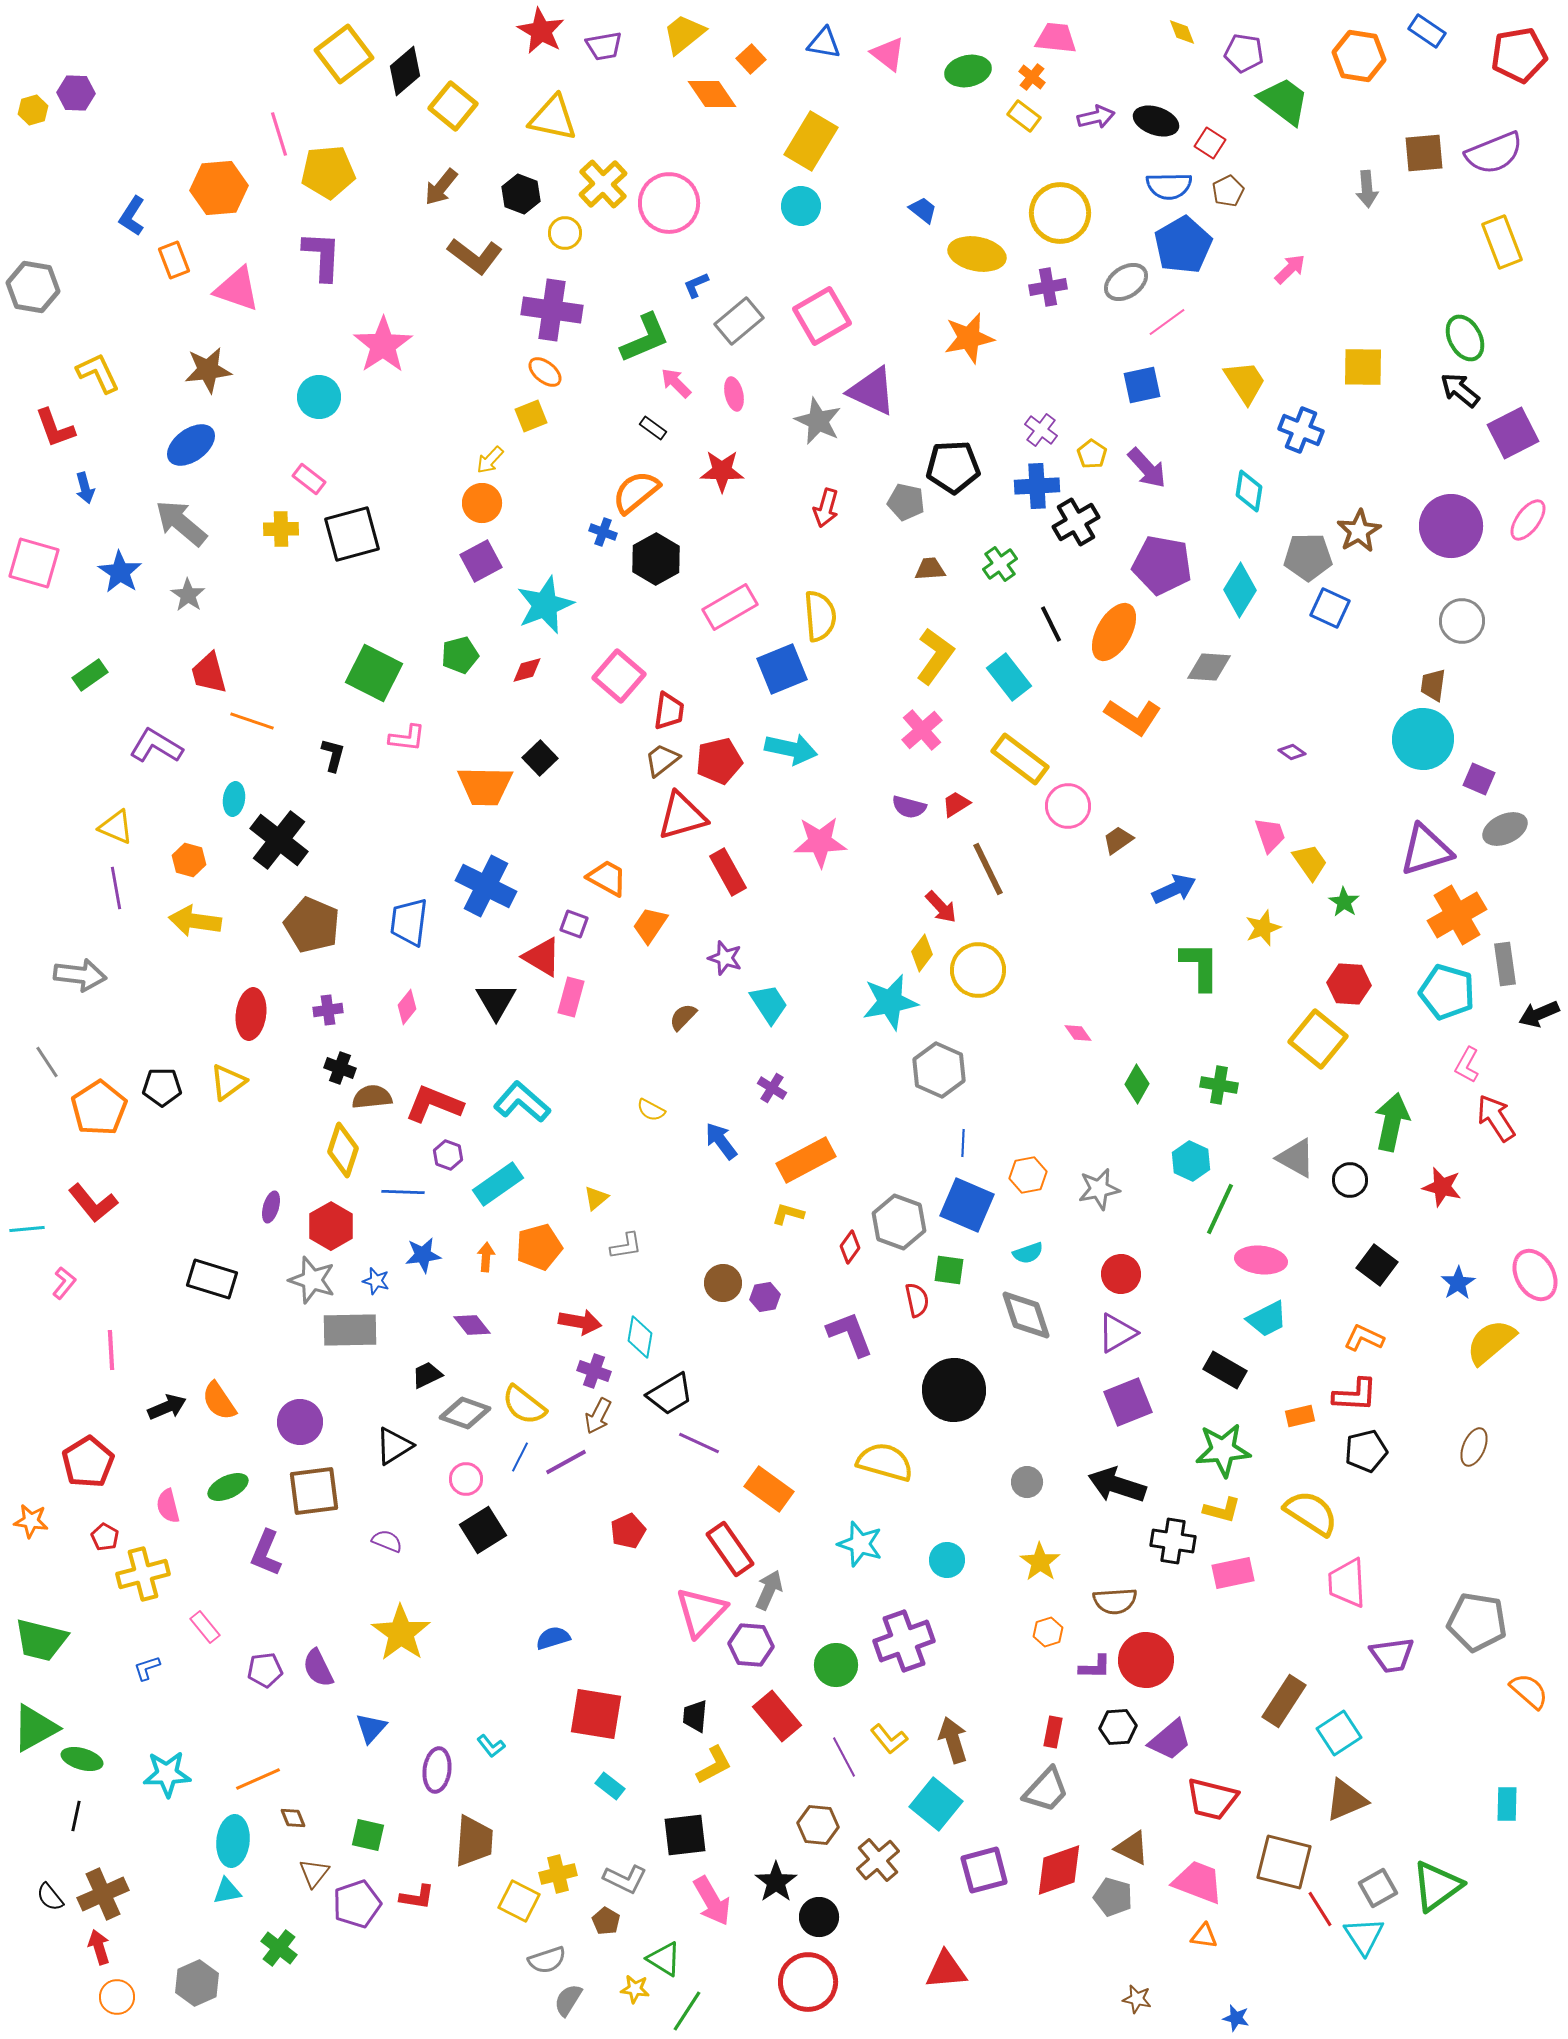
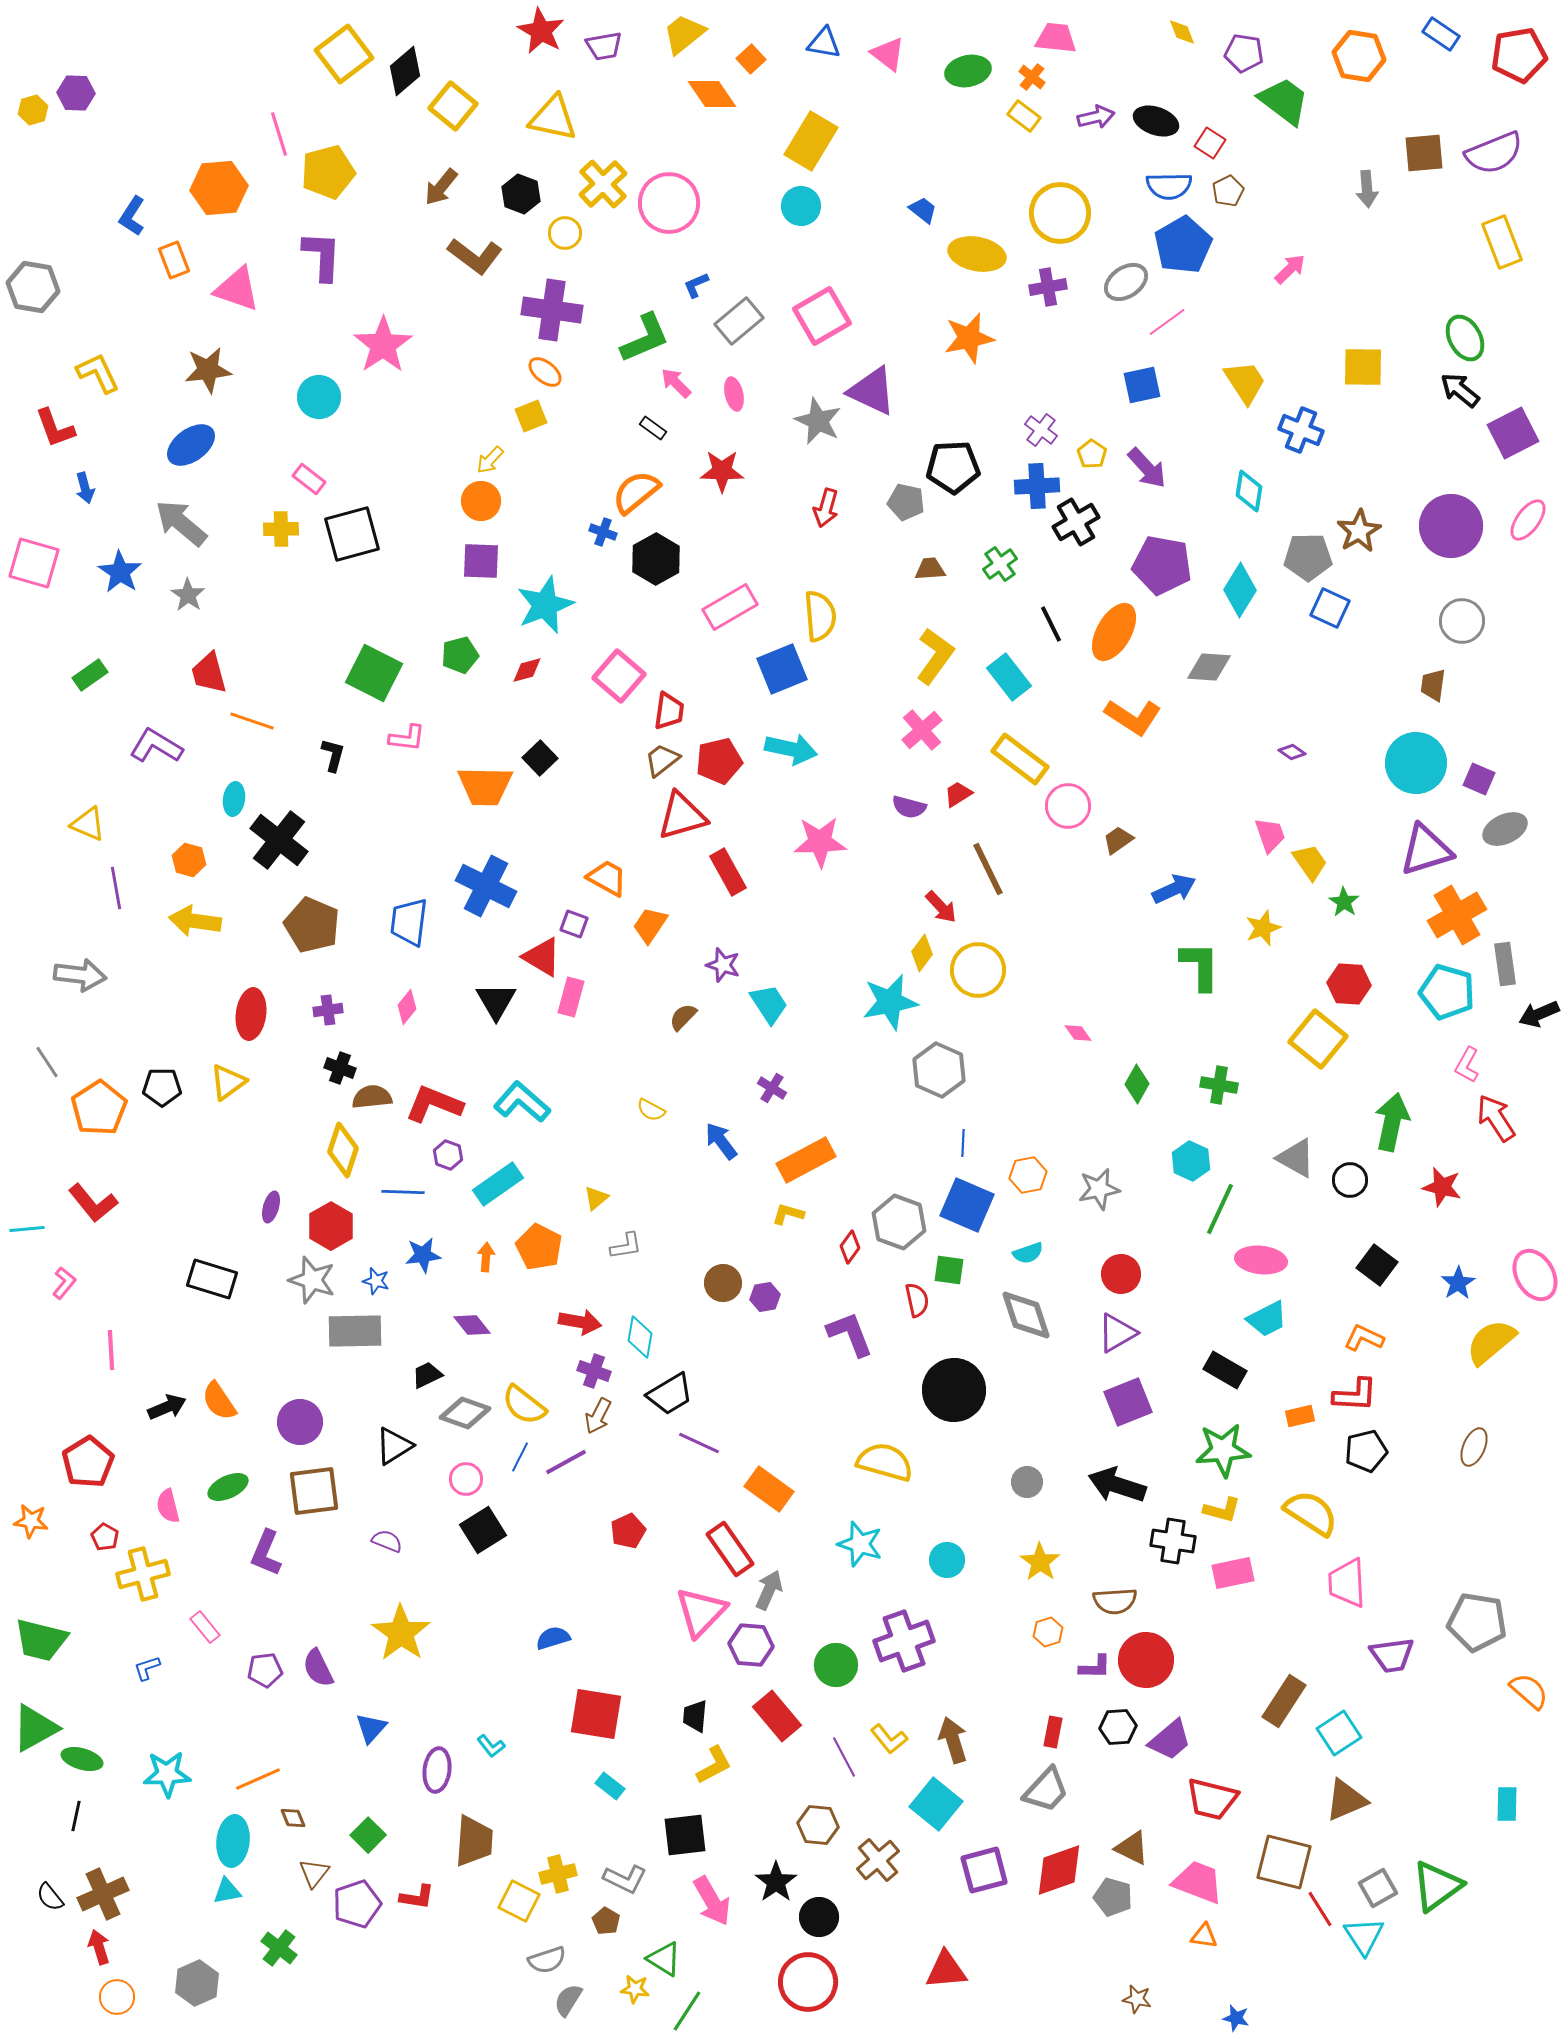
blue rectangle at (1427, 31): moved 14 px right, 3 px down
yellow pentagon at (328, 172): rotated 10 degrees counterclockwise
orange circle at (482, 503): moved 1 px left, 2 px up
purple square at (481, 561): rotated 30 degrees clockwise
cyan circle at (1423, 739): moved 7 px left, 24 px down
red trapezoid at (956, 804): moved 2 px right, 10 px up
yellow triangle at (116, 827): moved 28 px left, 3 px up
purple star at (725, 958): moved 2 px left, 7 px down
orange pentagon at (539, 1247): rotated 30 degrees counterclockwise
gray rectangle at (350, 1330): moved 5 px right, 1 px down
green square at (368, 1835): rotated 32 degrees clockwise
